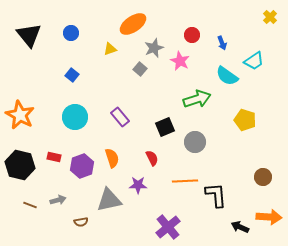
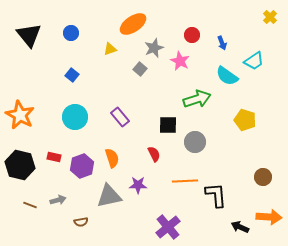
black square: moved 3 px right, 2 px up; rotated 24 degrees clockwise
red semicircle: moved 2 px right, 4 px up
gray triangle: moved 4 px up
